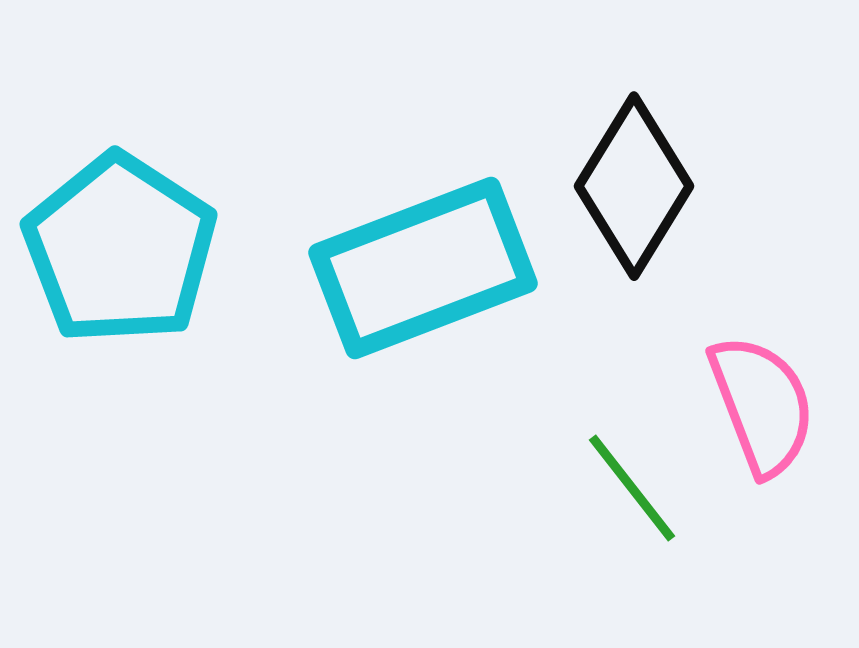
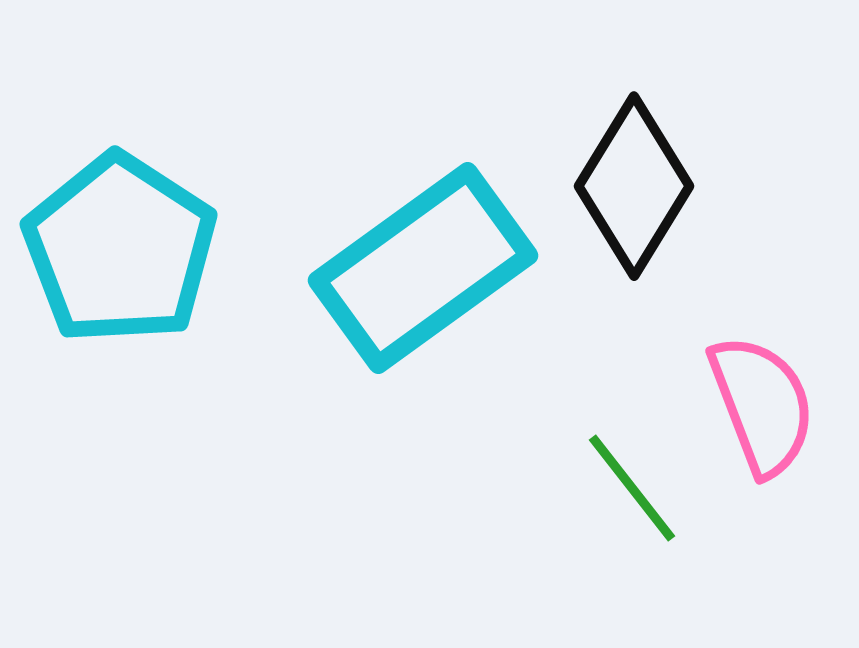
cyan rectangle: rotated 15 degrees counterclockwise
